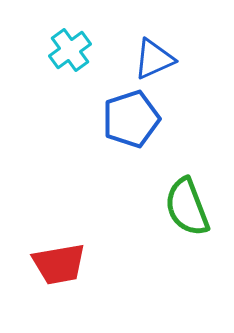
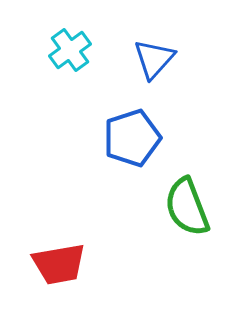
blue triangle: rotated 24 degrees counterclockwise
blue pentagon: moved 1 px right, 19 px down
